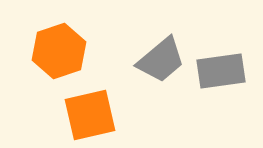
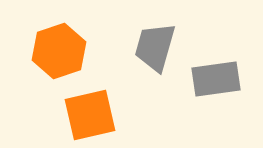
gray trapezoid: moved 6 px left, 13 px up; rotated 146 degrees clockwise
gray rectangle: moved 5 px left, 8 px down
